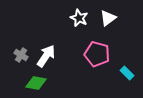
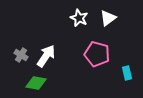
cyan rectangle: rotated 32 degrees clockwise
